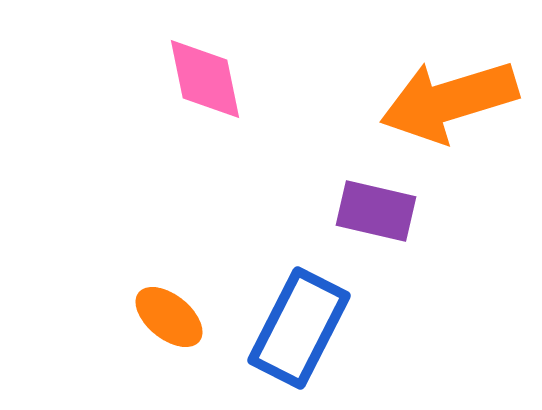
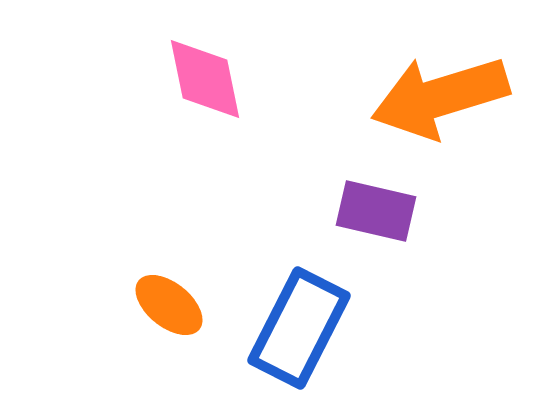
orange arrow: moved 9 px left, 4 px up
orange ellipse: moved 12 px up
